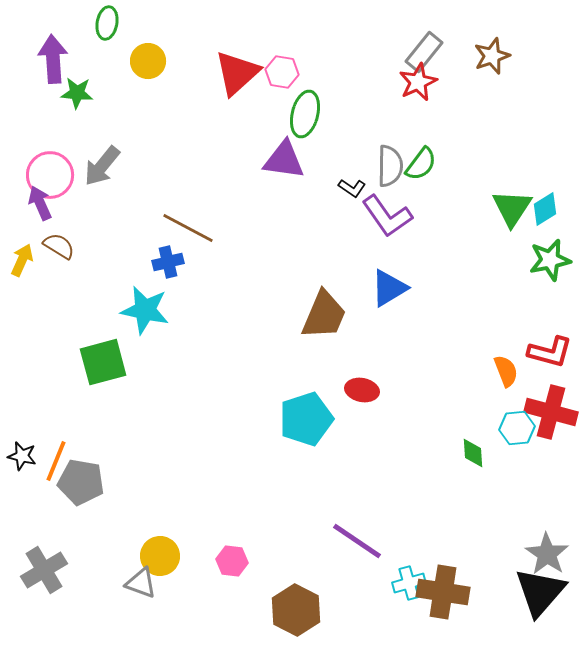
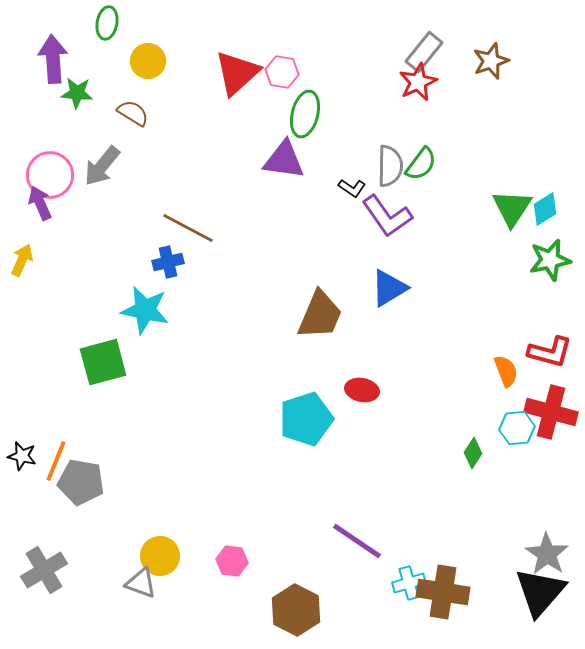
brown star at (492, 56): moved 1 px left, 5 px down
brown semicircle at (59, 246): moved 74 px right, 133 px up
brown trapezoid at (324, 315): moved 4 px left
green diamond at (473, 453): rotated 36 degrees clockwise
